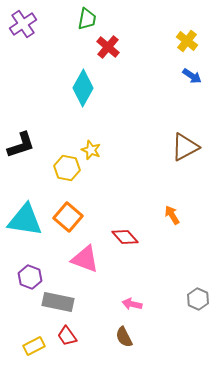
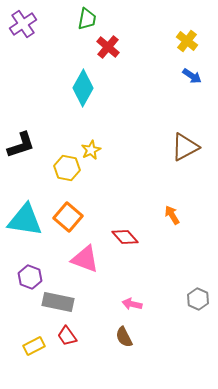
yellow star: rotated 24 degrees clockwise
